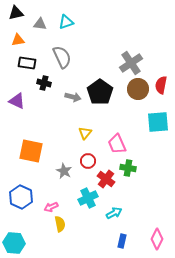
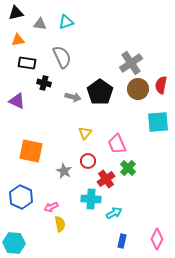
green cross: rotated 35 degrees clockwise
red cross: rotated 18 degrees clockwise
cyan cross: moved 3 px right, 1 px down; rotated 30 degrees clockwise
